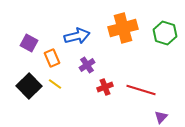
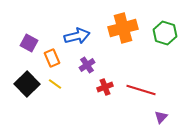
black square: moved 2 px left, 2 px up
